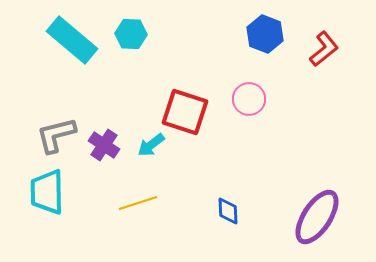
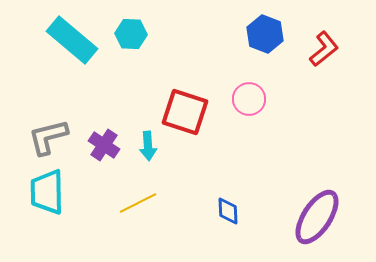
gray L-shape: moved 8 px left, 2 px down
cyan arrow: moved 3 px left, 1 px down; rotated 56 degrees counterclockwise
yellow line: rotated 9 degrees counterclockwise
